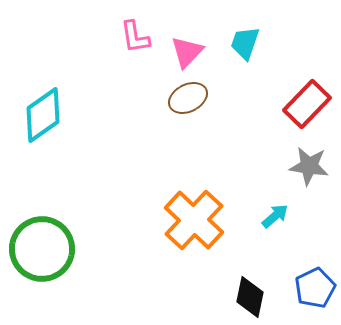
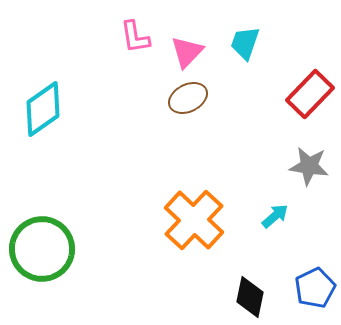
red rectangle: moved 3 px right, 10 px up
cyan diamond: moved 6 px up
